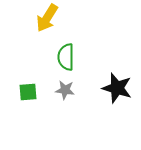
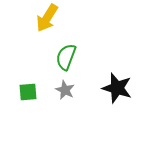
green semicircle: rotated 20 degrees clockwise
gray star: rotated 18 degrees clockwise
